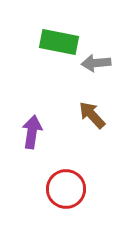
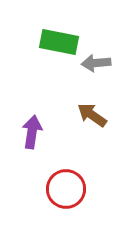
brown arrow: rotated 12 degrees counterclockwise
